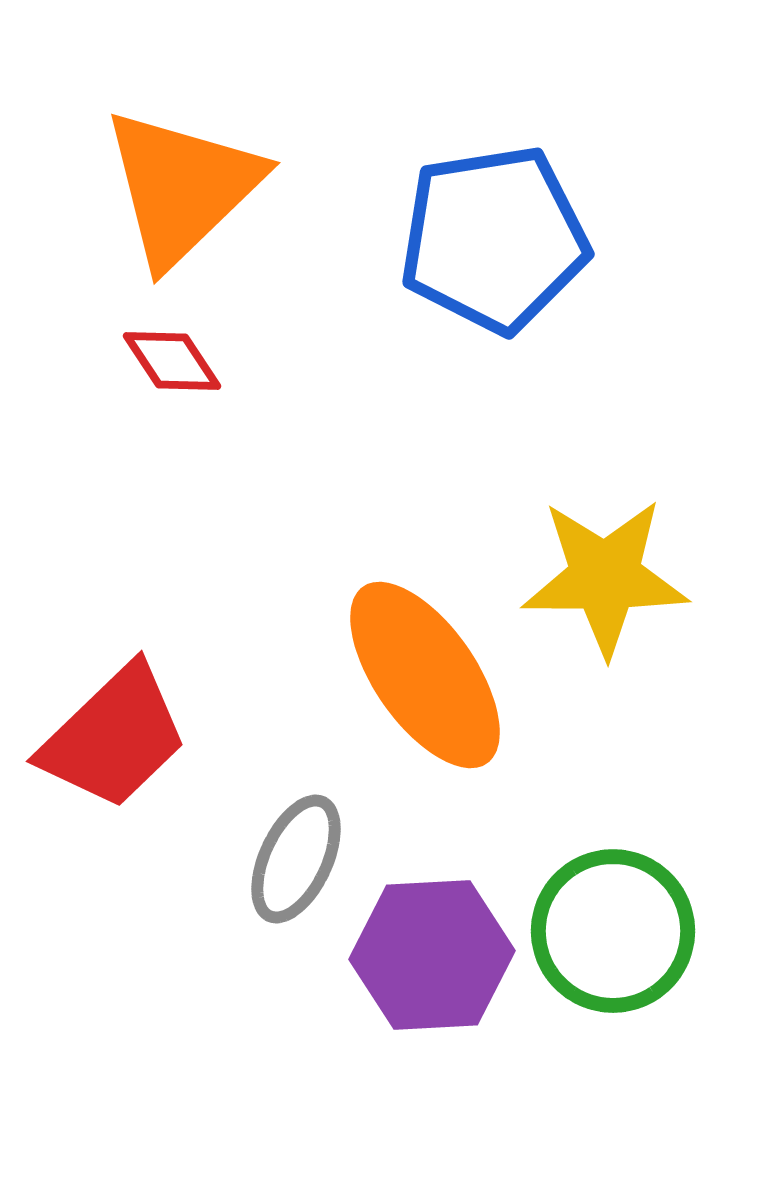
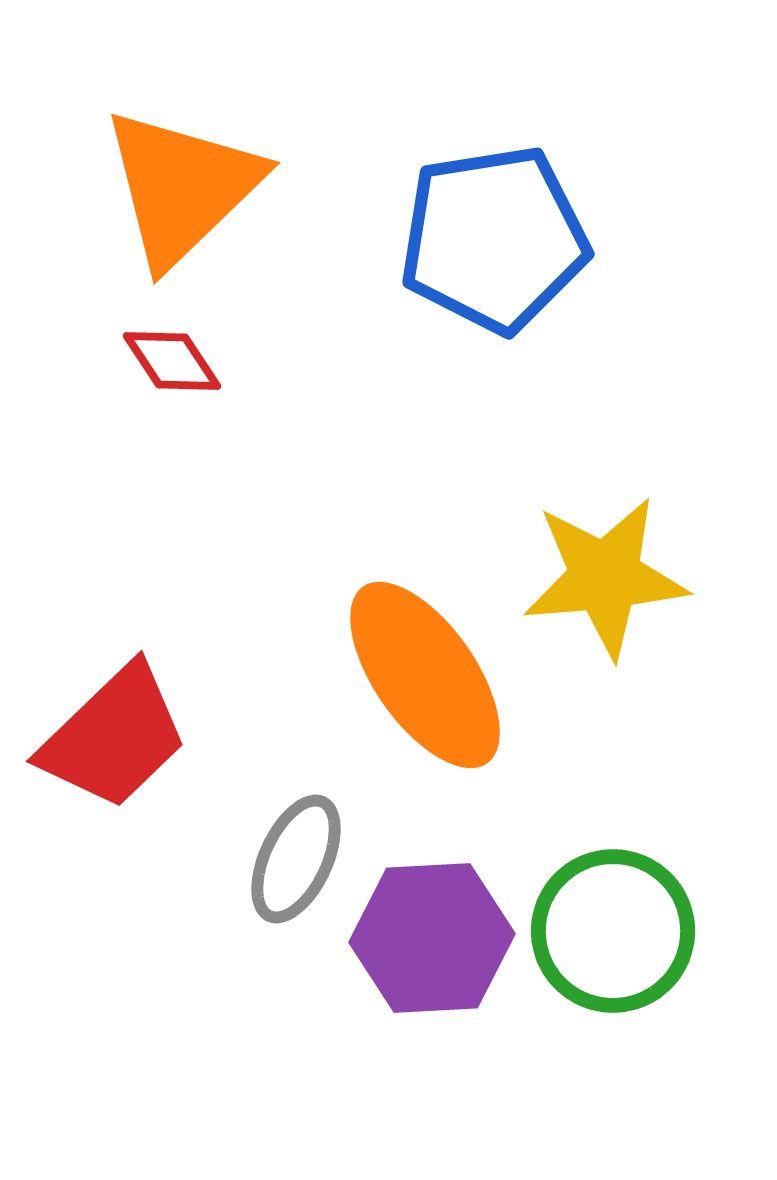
yellow star: rotated 5 degrees counterclockwise
purple hexagon: moved 17 px up
